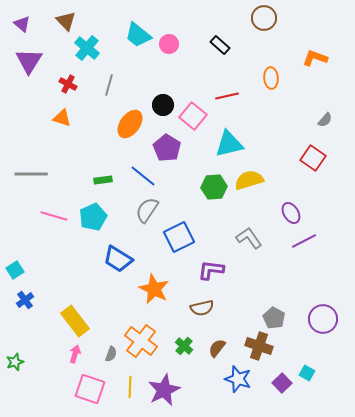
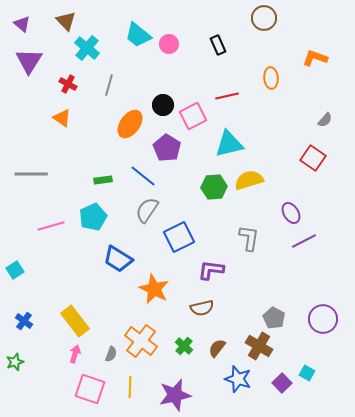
black rectangle at (220, 45): moved 2 px left; rotated 24 degrees clockwise
pink square at (193, 116): rotated 24 degrees clockwise
orange triangle at (62, 118): rotated 18 degrees clockwise
pink line at (54, 216): moved 3 px left, 10 px down; rotated 32 degrees counterclockwise
gray L-shape at (249, 238): rotated 44 degrees clockwise
blue cross at (25, 300): moved 1 px left, 21 px down; rotated 18 degrees counterclockwise
brown cross at (259, 346): rotated 12 degrees clockwise
purple star at (164, 390): moved 11 px right, 5 px down; rotated 12 degrees clockwise
